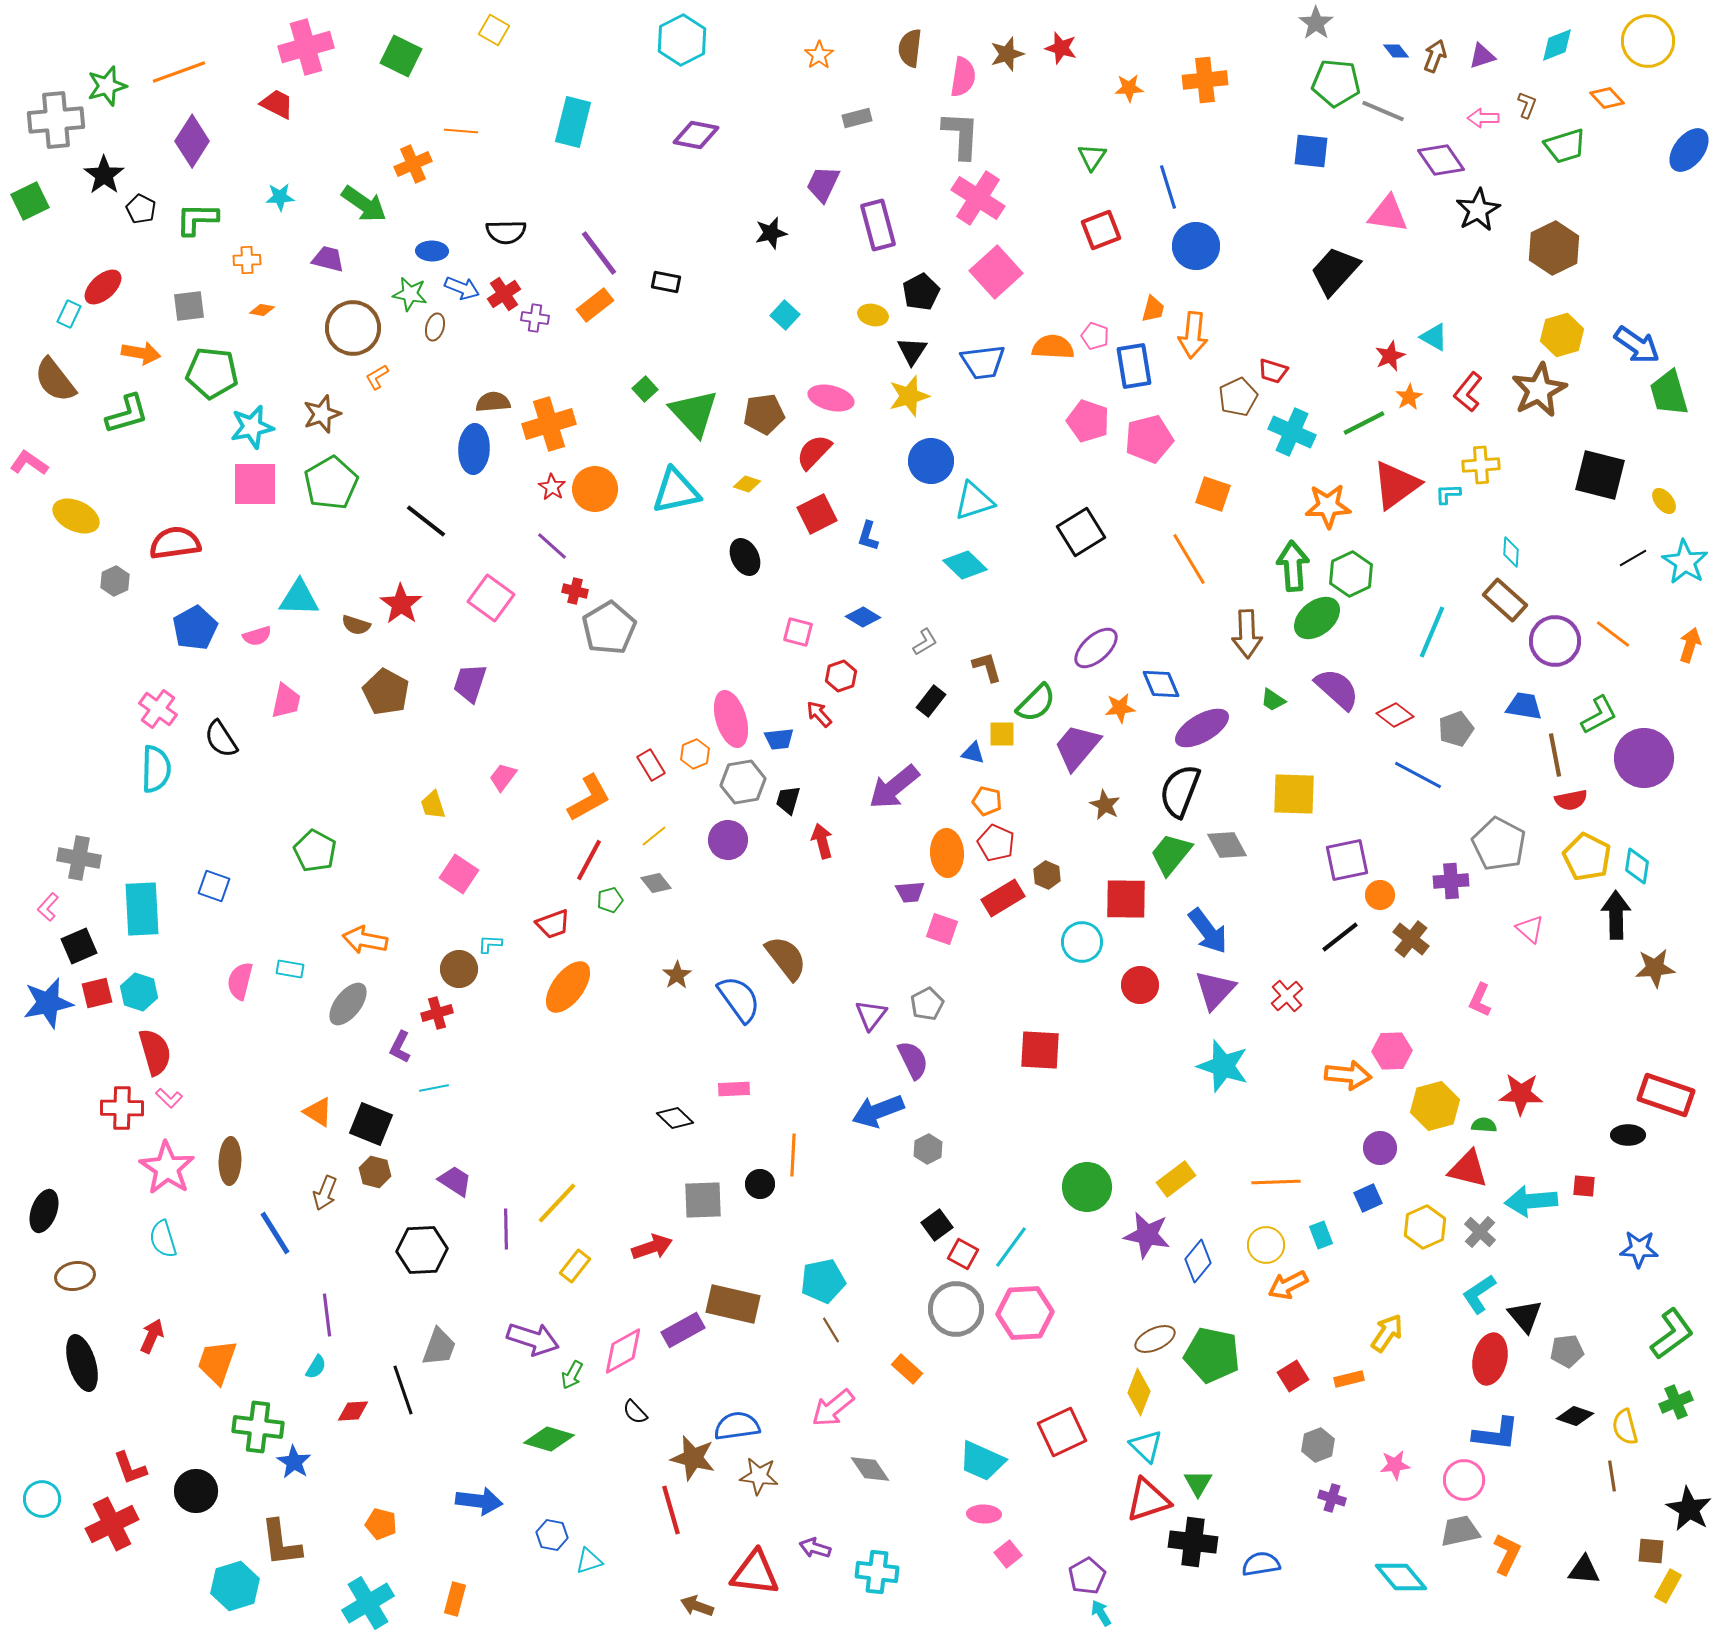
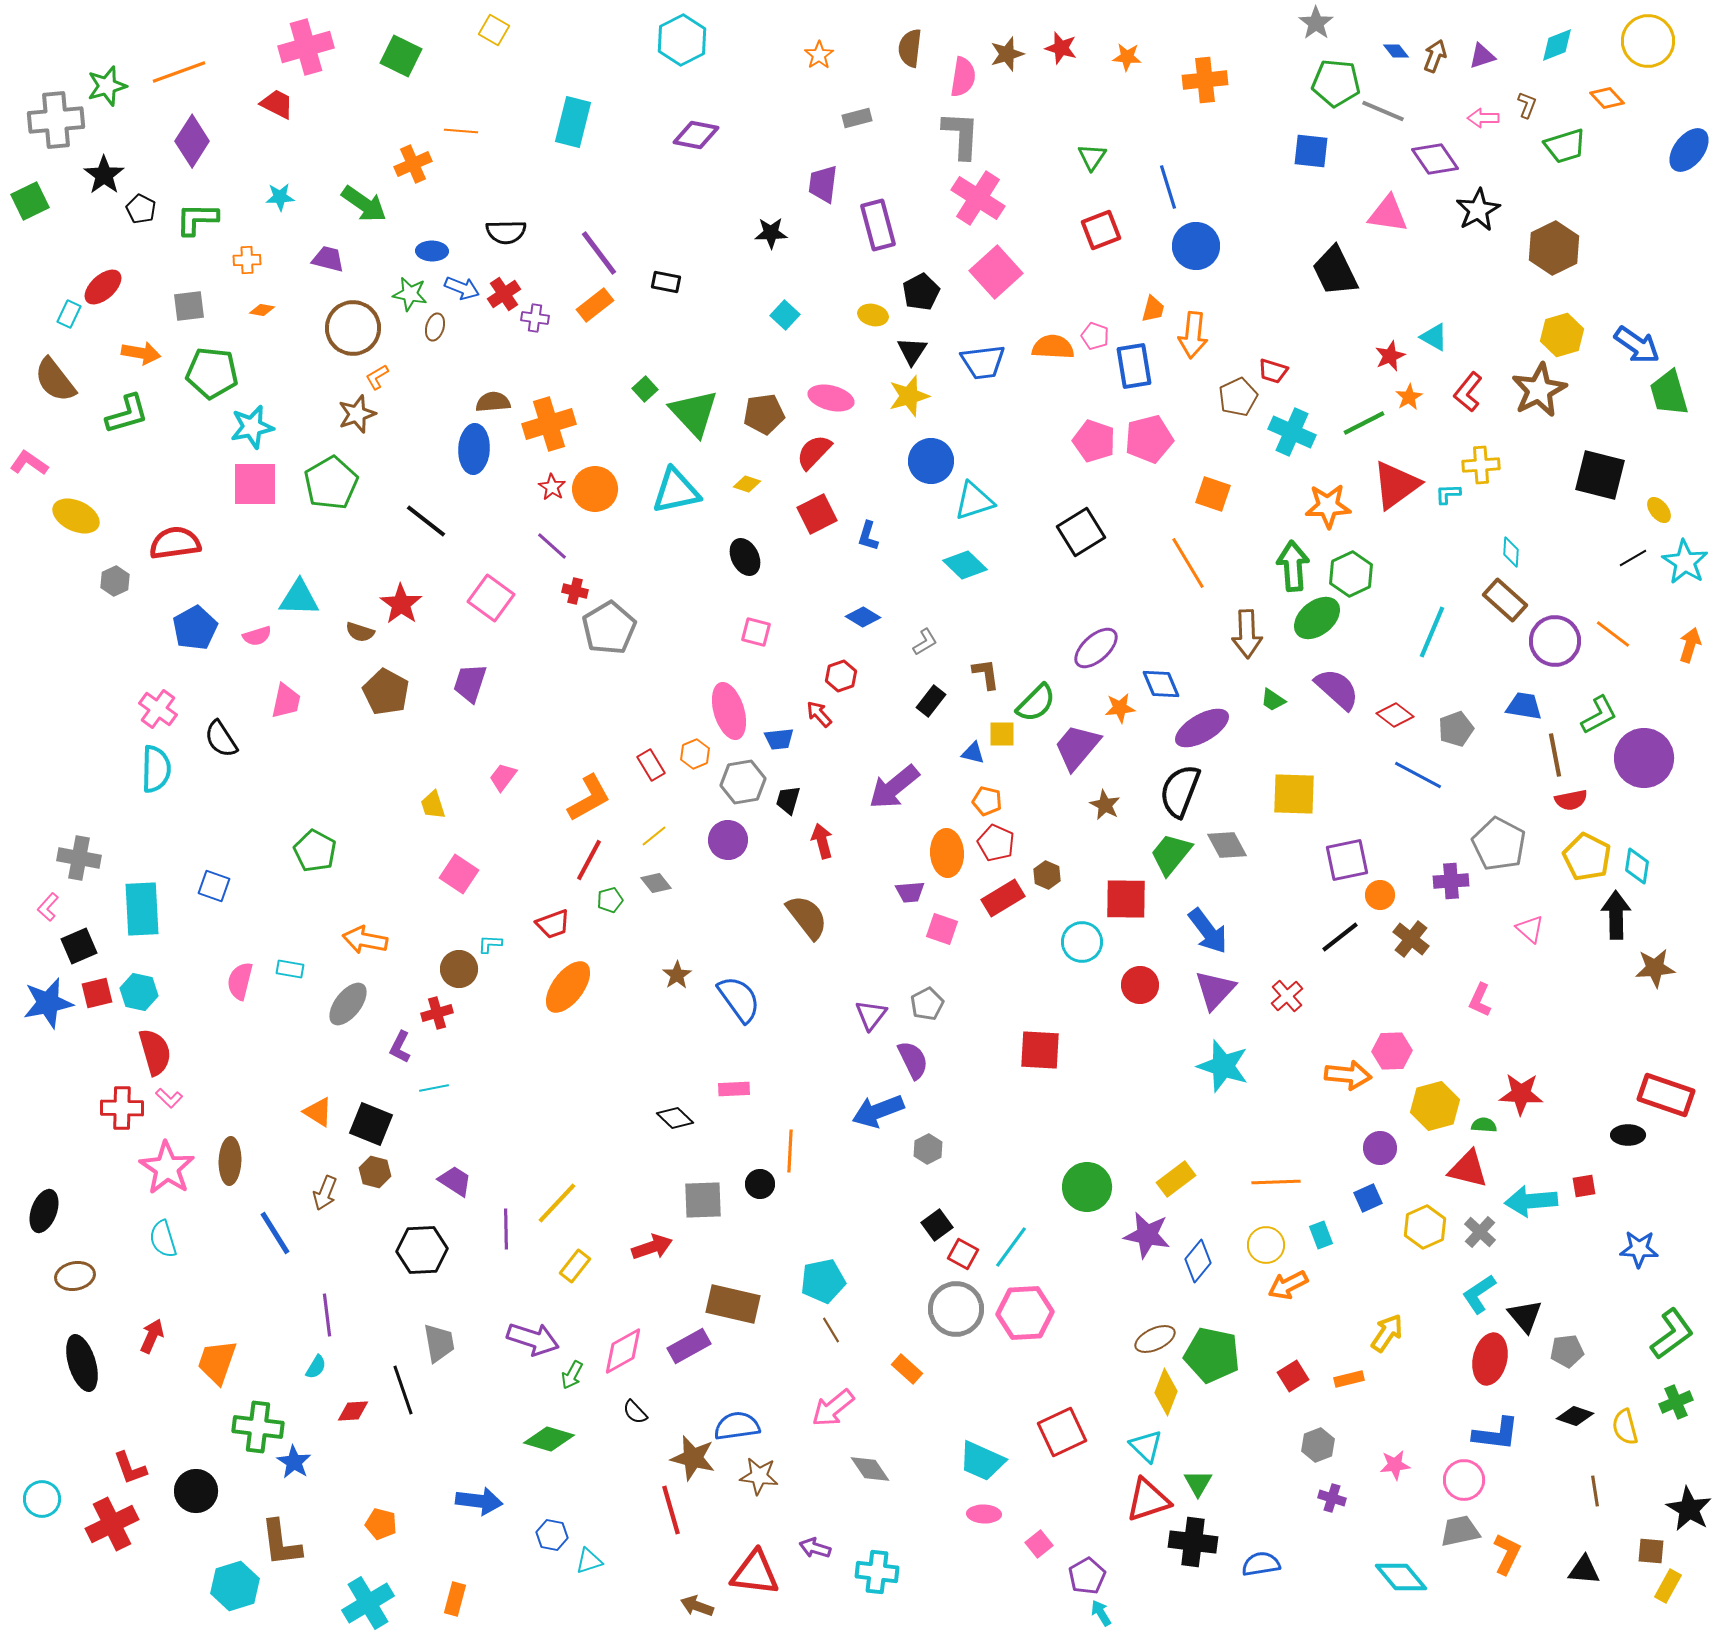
orange star at (1129, 88): moved 2 px left, 31 px up; rotated 8 degrees clockwise
purple diamond at (1441, 160): moved 6 px left, 1 px up
purple trapezoid at (823, 184): rotated 18 degrees counterclockwise
black star at (771, 233): rotated 12 degrees clockwise
black trapezoid at (1335, 271): rotated 68 degrees counterclockwise
brown star at (322, 414): moved 35 px right
pink pentagon at (1088, 421): moved 6 px right, 20 px down
yellow ellipse at (1664, 501): moved 5 px left, 9 px down
orange line at (1189, 559): moved 1 px left, 4 px down
brown semicircle at (356, 625): moved 4 px right, 7 px down
pink square at (798, 632): moved 42 px left
brown L-shape at (987, 667): moved 1 px left, 7 px down; rotated 8 degrees clockwise
pink ellipse at (731, 719): moved 2 px left, 8 px up
brown semicircle at (786, 958): moved 21 px right, 41 px up
cyan hexagon at (139, 992): rotated 6 degrees counterclockwise
orange line at (793, 1155): moved 3 px left, 4 px up
red square at (1584, 1186): rotated 15 degrees counterclockwise
purple rectangle at (683, 1330): moved 6 px right, 16 px down
gray trapezoid at (439, 1347): moved 4 px up; rotated 30 degrees counterclockwise
yellow diamond at (1139, 1392): moved 27 px right
brown line at (1612, 1476): moved 17 px left, 15 px down
pink square at (1008, 1554): moved 31 px right, 10 px up
